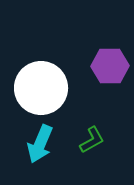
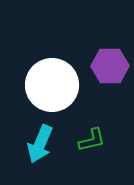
white circle: moved 11 px right, 3 px up
green L-shape: rotated 16 degrees clockwise
